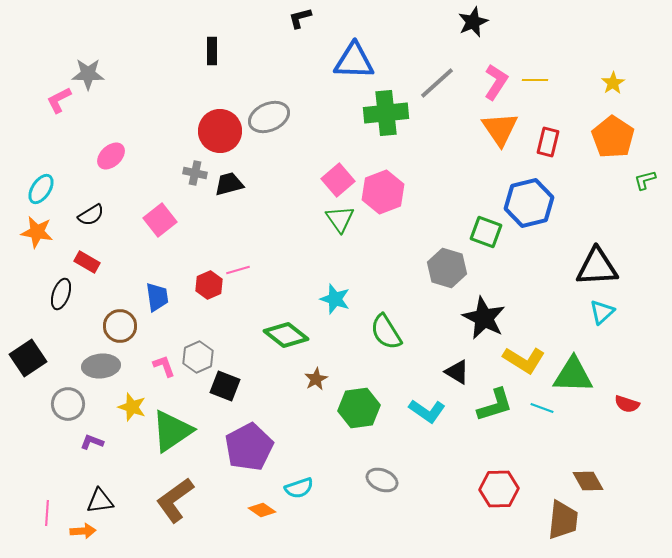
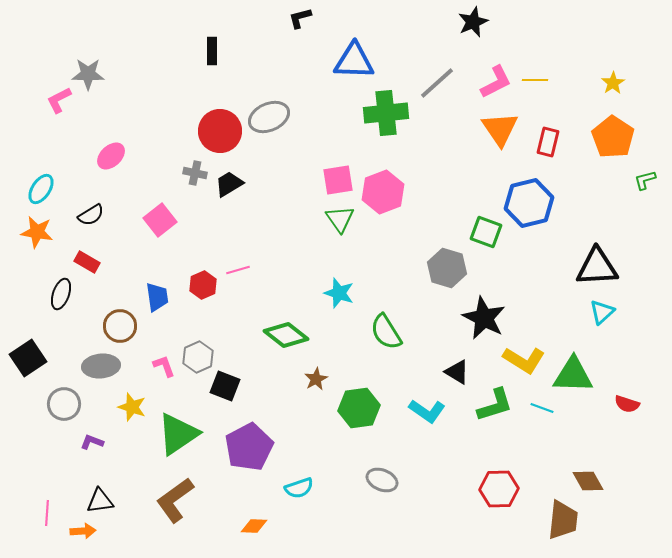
pink L-shape at (496, 82): rotated 30 degrees clockwise
pink square at (338, 180): rotated 32 degrees clockwise
black trapezoid at (229, 184): rotated 16 degrees counterclockwise
red hexagon at (209, 285): moved 6 px left
cyan star at (335, 299): moved 4 px right, 6 px up
gray circle at (68, 404): moved 4 px left
green triangle at (172, 431): moved 6 px right, 3 px down
orange diamond at (262, 510): moved 8 px left, 16 px down; rotated 32 degrees counterclockwise
